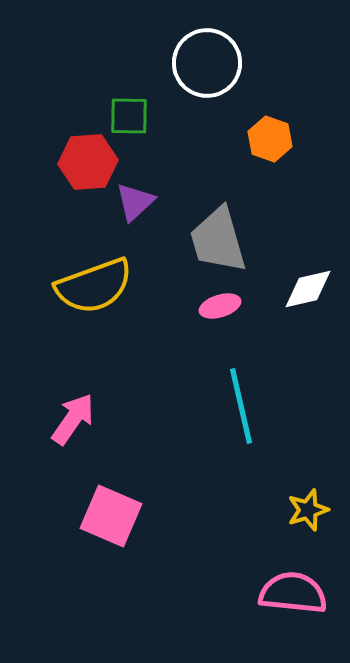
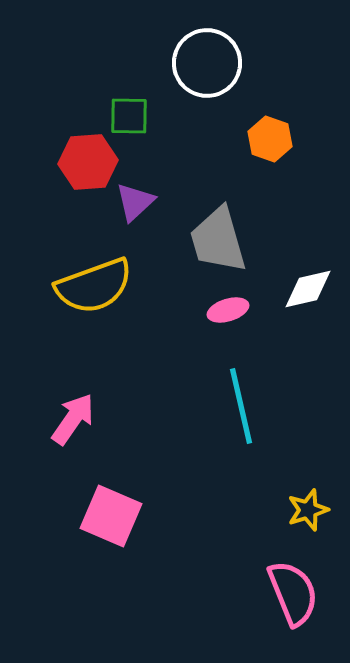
pink ellipse: moved 8 px right, 4 px down
pink semicircle: rotated 62 degrees clockwise
